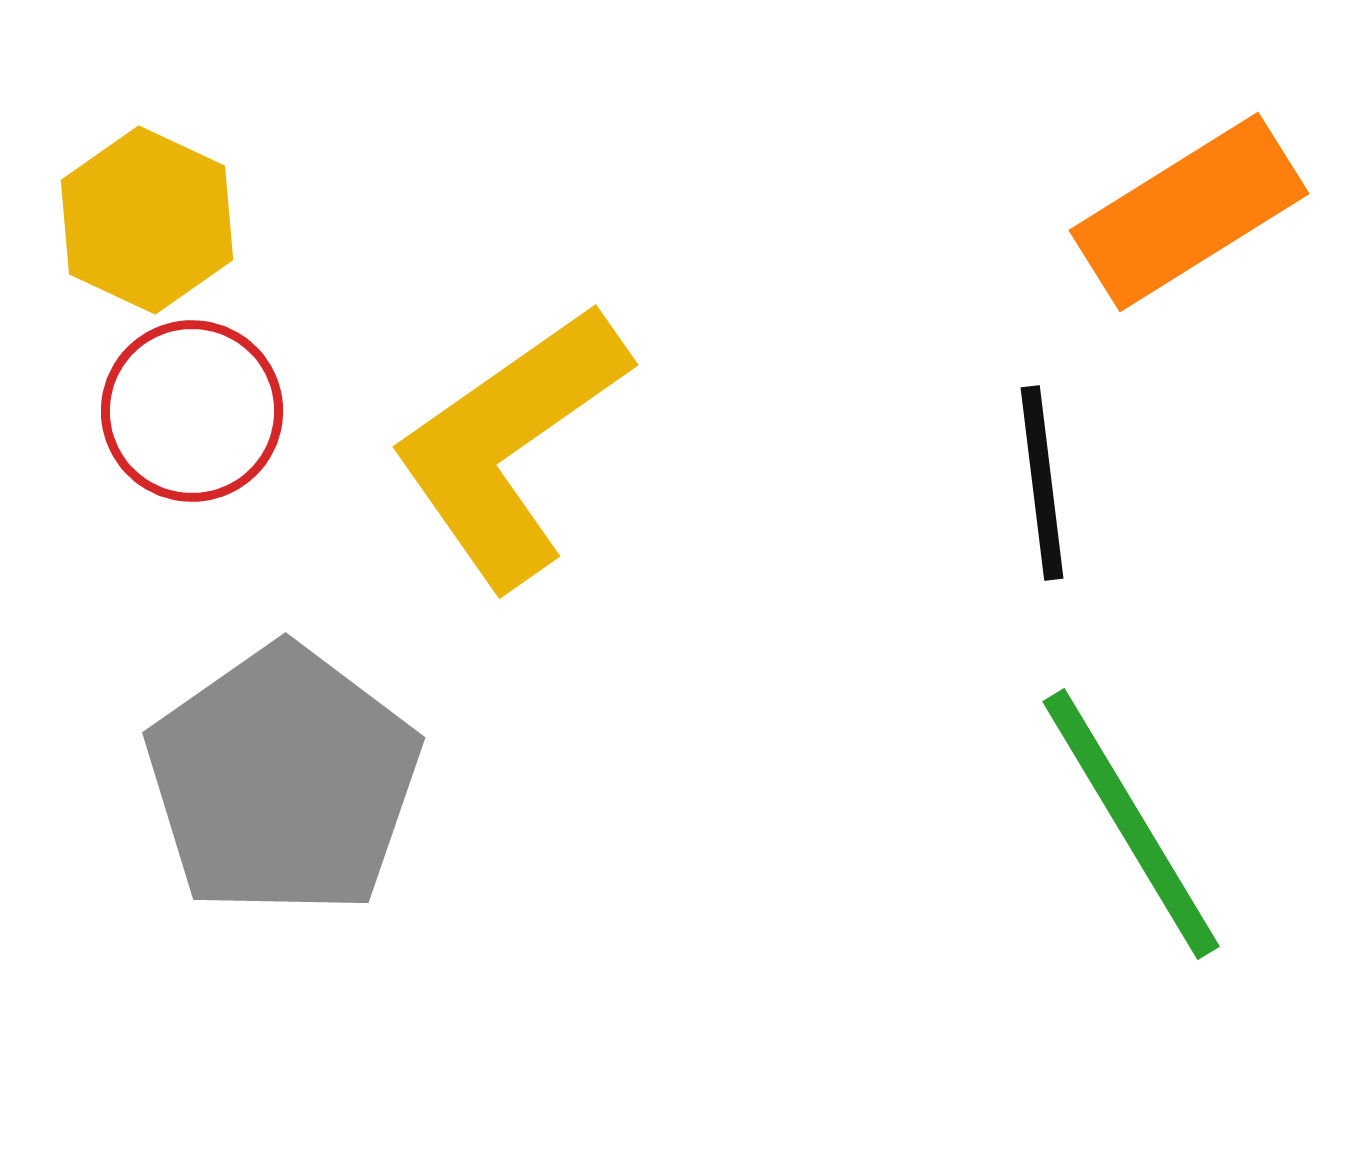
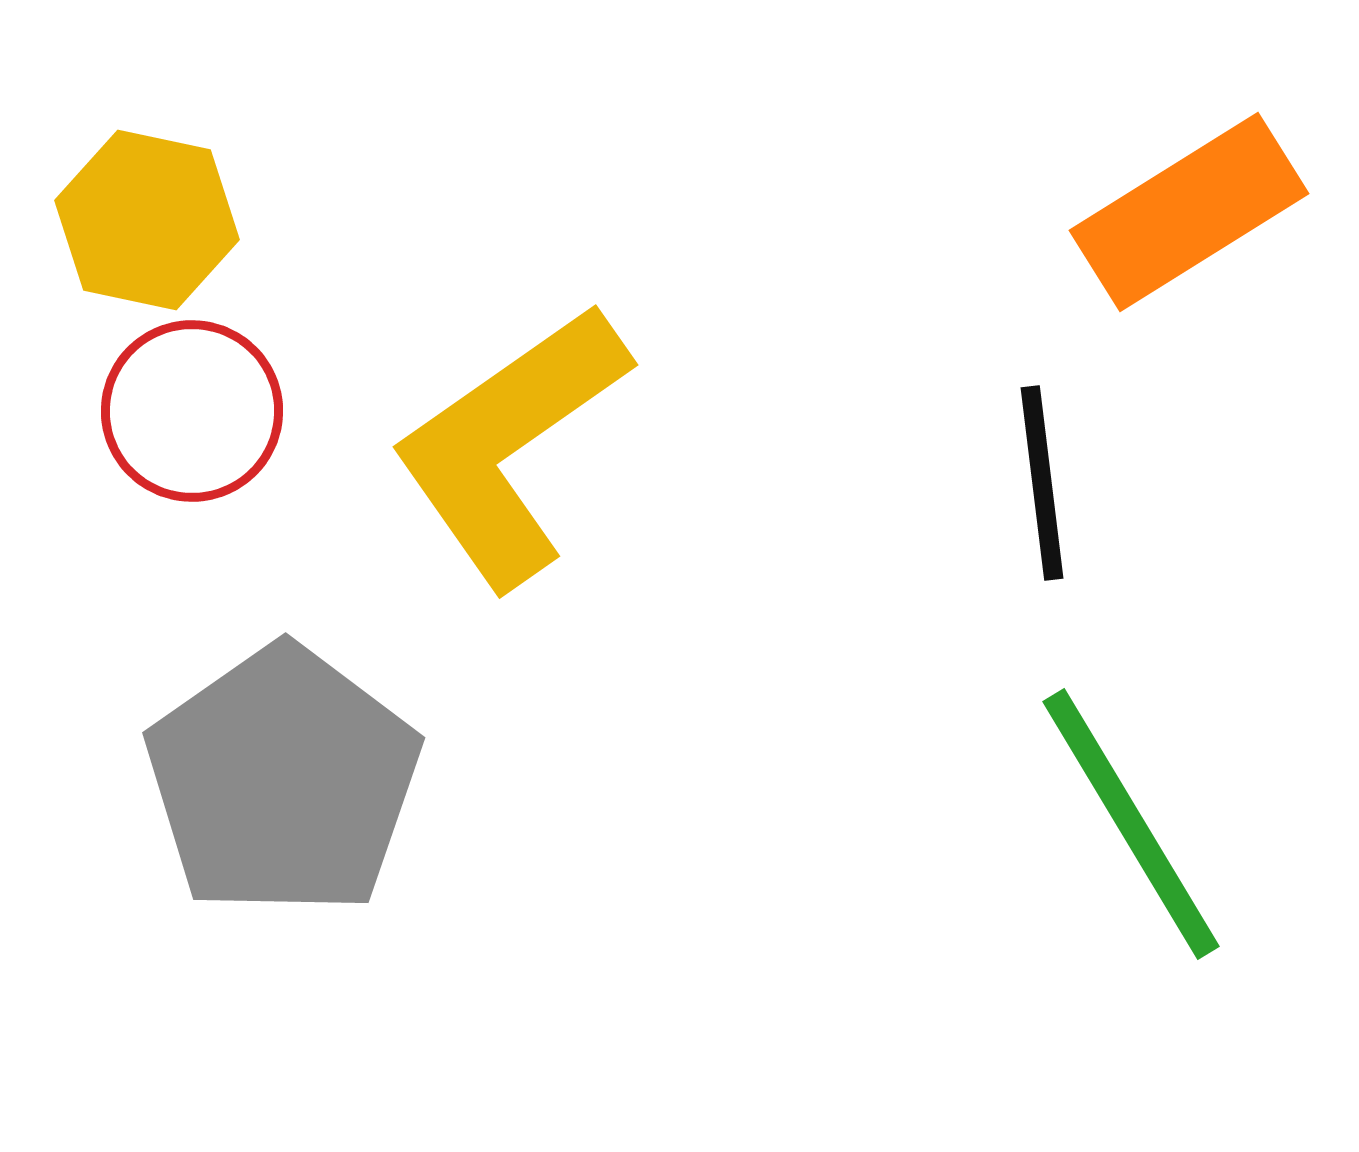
yellow hexagon: rotated 13 degrees counterclockwise
